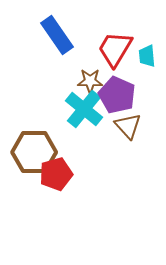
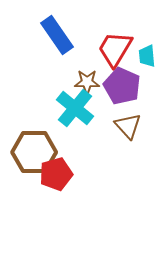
brown star: moved 3 px left, 1 px down
purple pentagon: moved 5 px right, 9 px up
cyan cross: moved 9 px left, 1 px up
